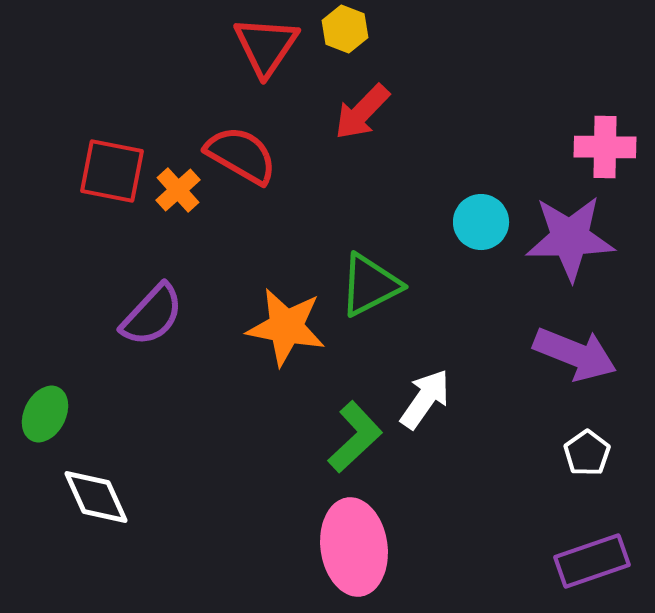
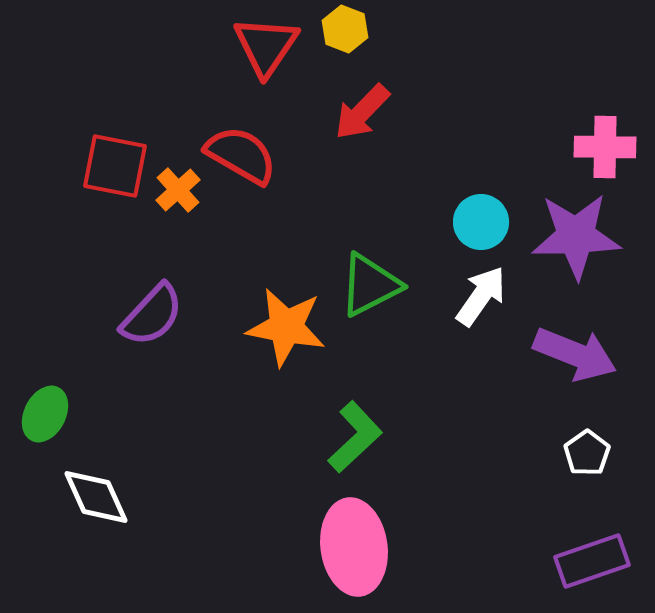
red square: moved 3 px right, 5 px up
purple star: moved 6 px right, 2 px up
white arrow: moved 56 px right, 103 px up
